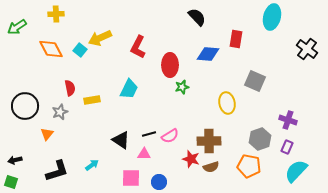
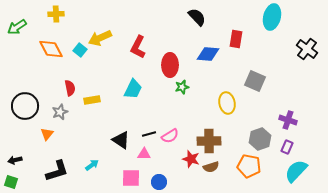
cyan trapezoid: moved 4 px right
